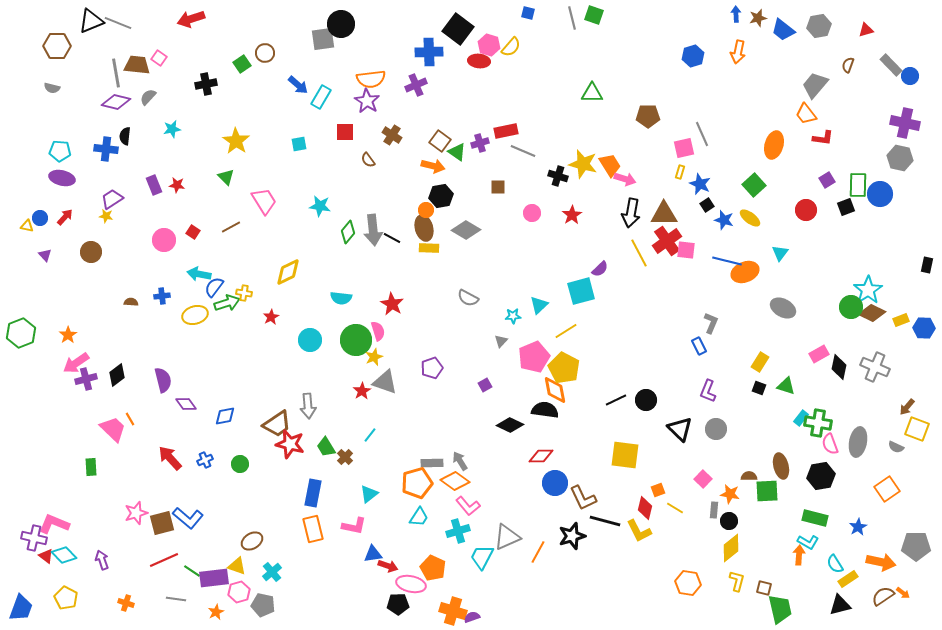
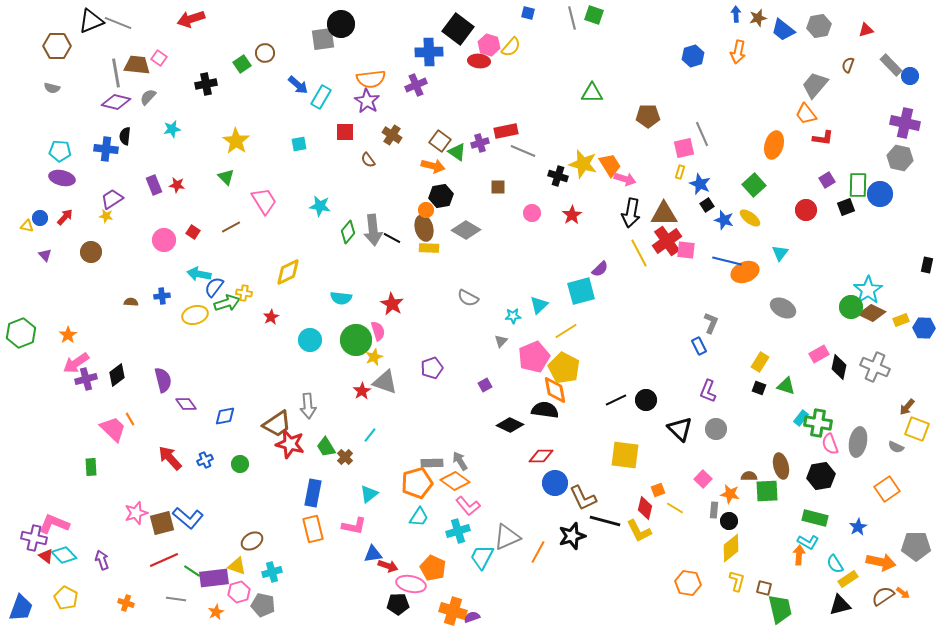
cyan cross at (272, 572): rotated 24 degrees clockwise
